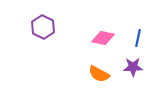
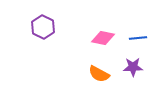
blue line: rotated 72 degrees clockwise
